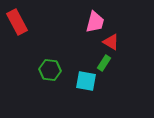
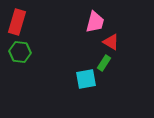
red rectangle: rotated 45 degrees clockwise
green hexagon: moved 30 px left, 18 px up
cyan square: moved 2 px up; rotated 20 degrees counterclockwise
